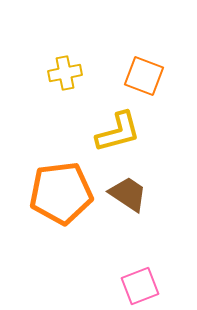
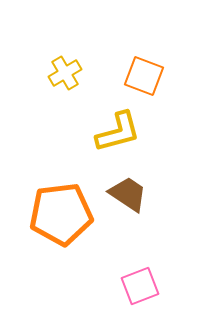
yellow cross: rotated 20 degrees counterclockwise
orange pentagon: moved 21 px down
